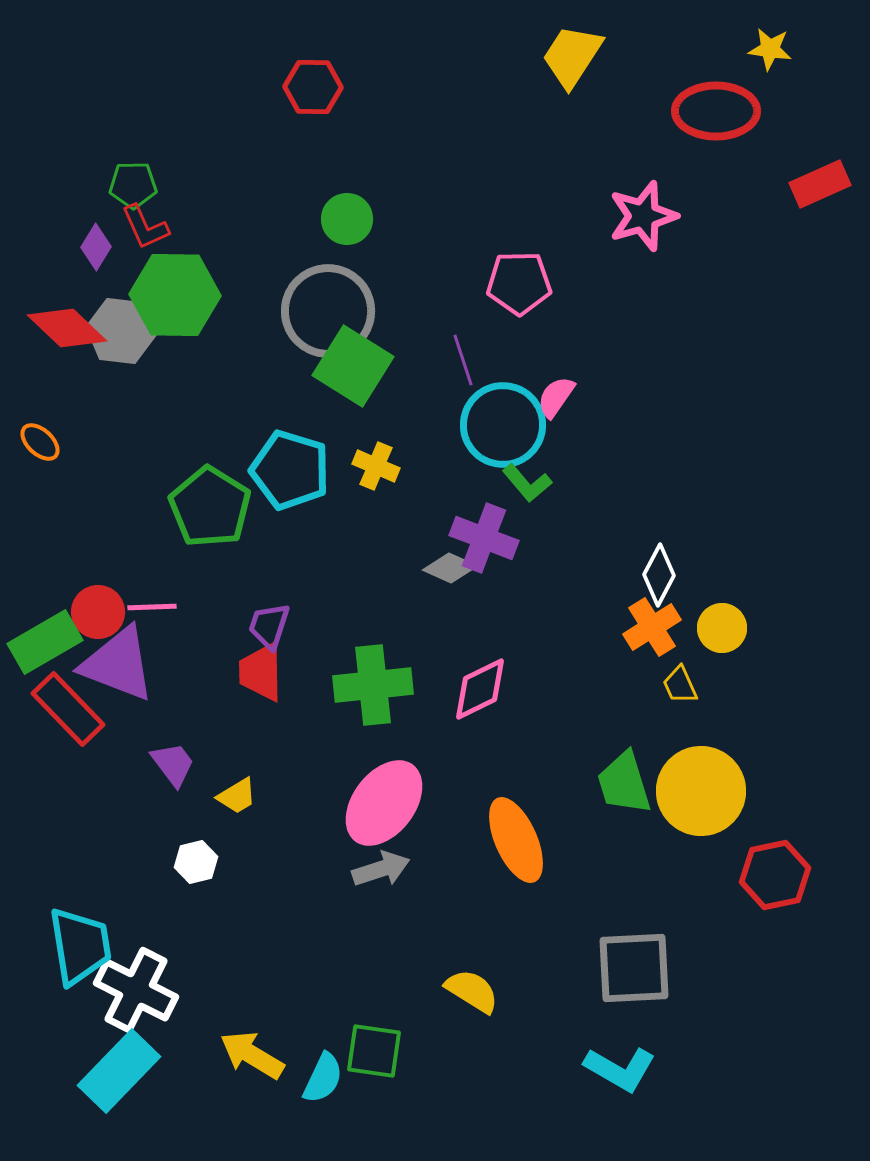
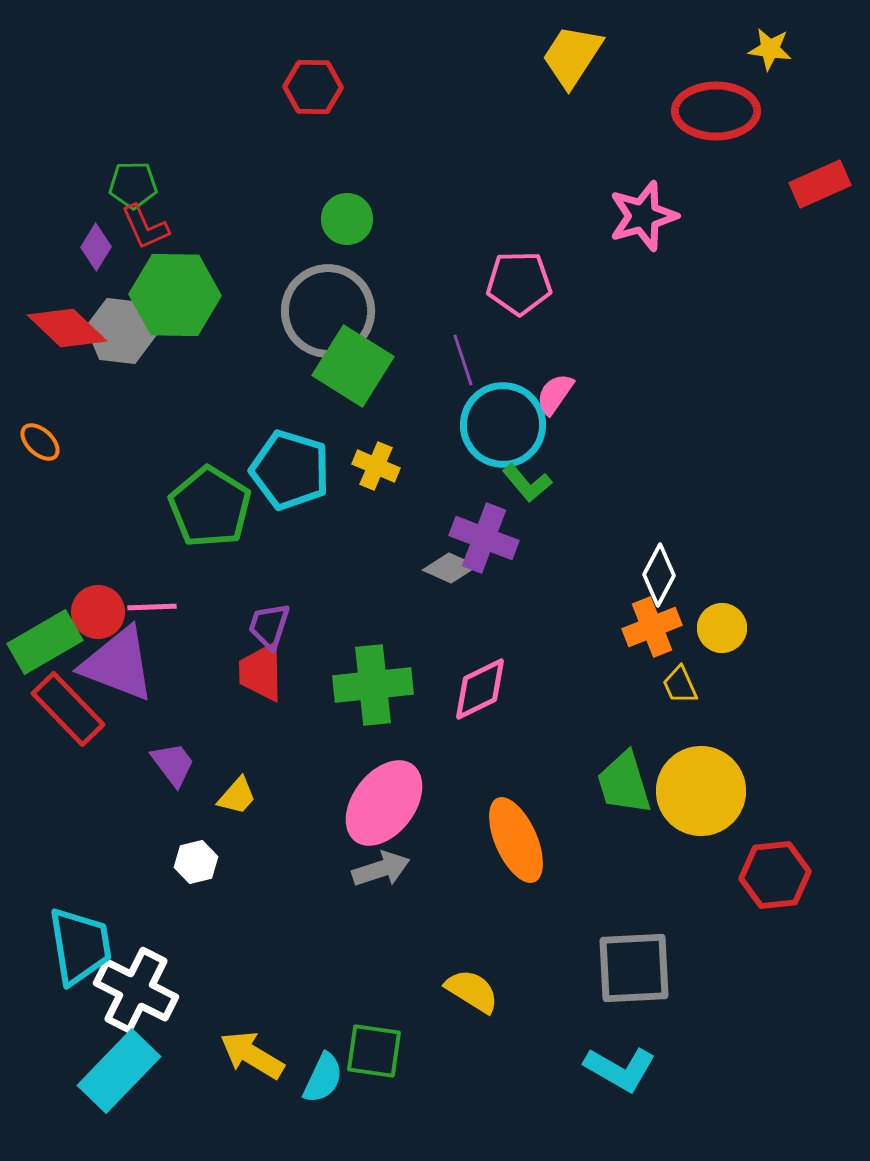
pink semicircle at (556, 397): moved 1 px left, 3 px up
orange cross at (652, 627): rotated 10 degrees clockwise
yellow trapezoid at (237, 796): rotated 18 degrees counterclockwise
red hexagon at (775, 875): rotated 6 degrees clockwise
